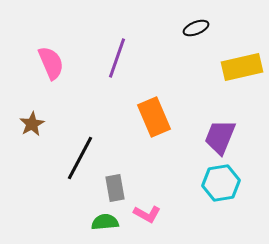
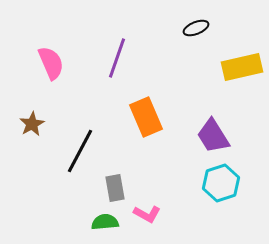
orange rectangle: moved 8 px left
purple trapezoid: moved 7 px left, 1 px up; rotated 54 degrees counterclockwise
black line: moved 7 px up
cyan hexagon: rotated 9 degrees counterclockwise
